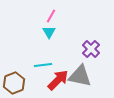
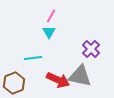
cyan line: moved 10 px left, 7 px up
red arrow: rotated 70 degrees clockwise
